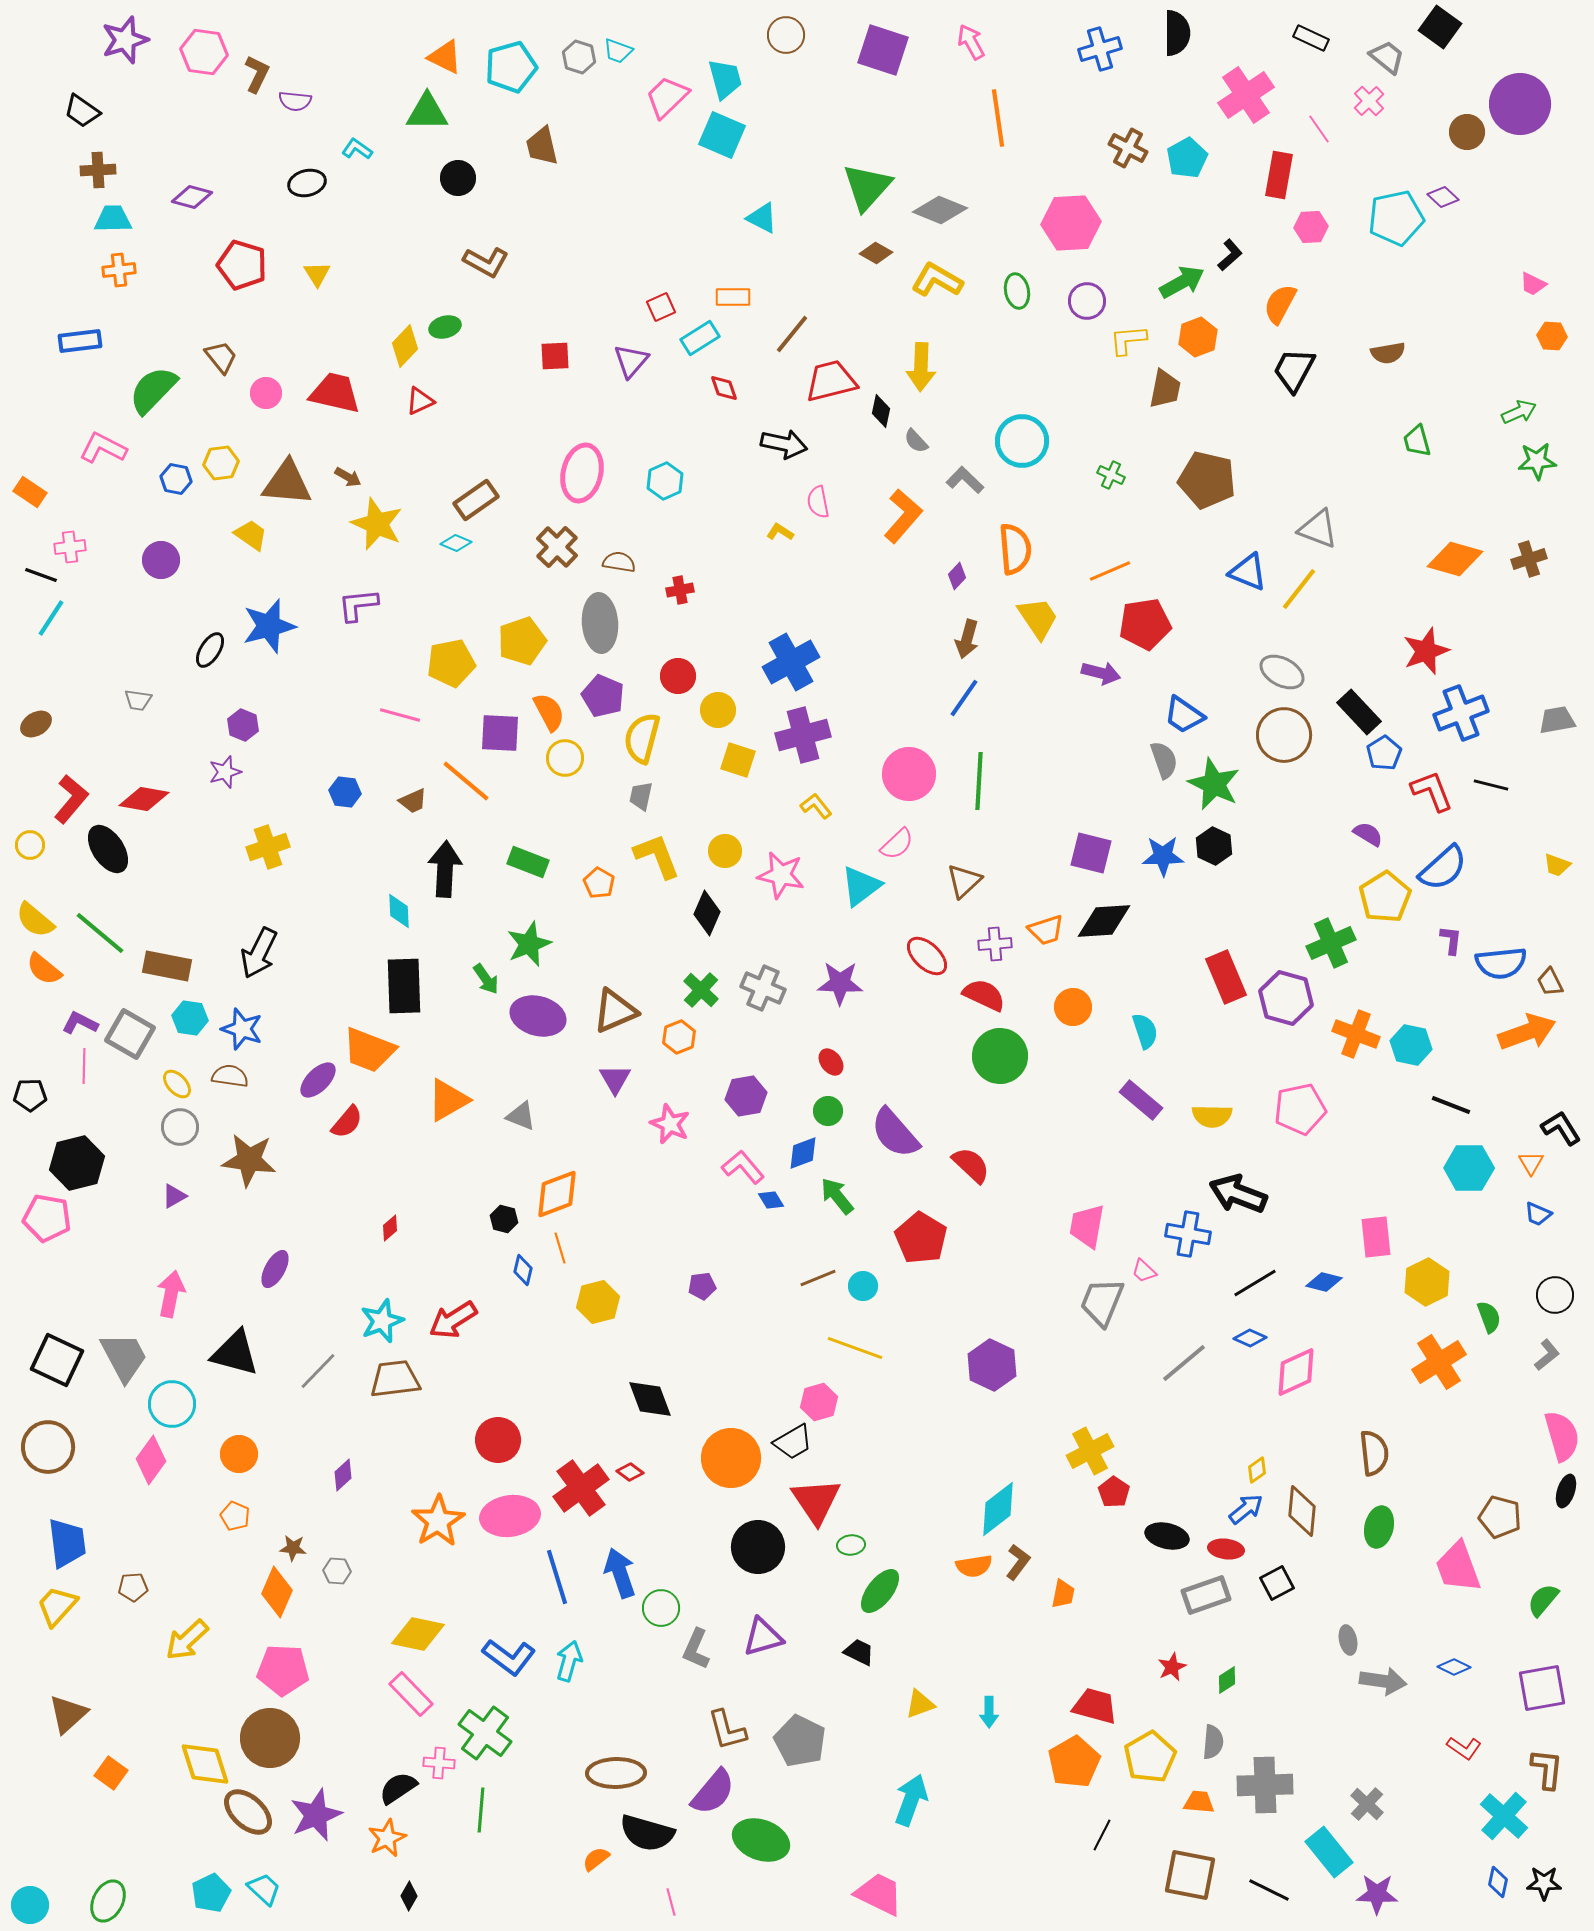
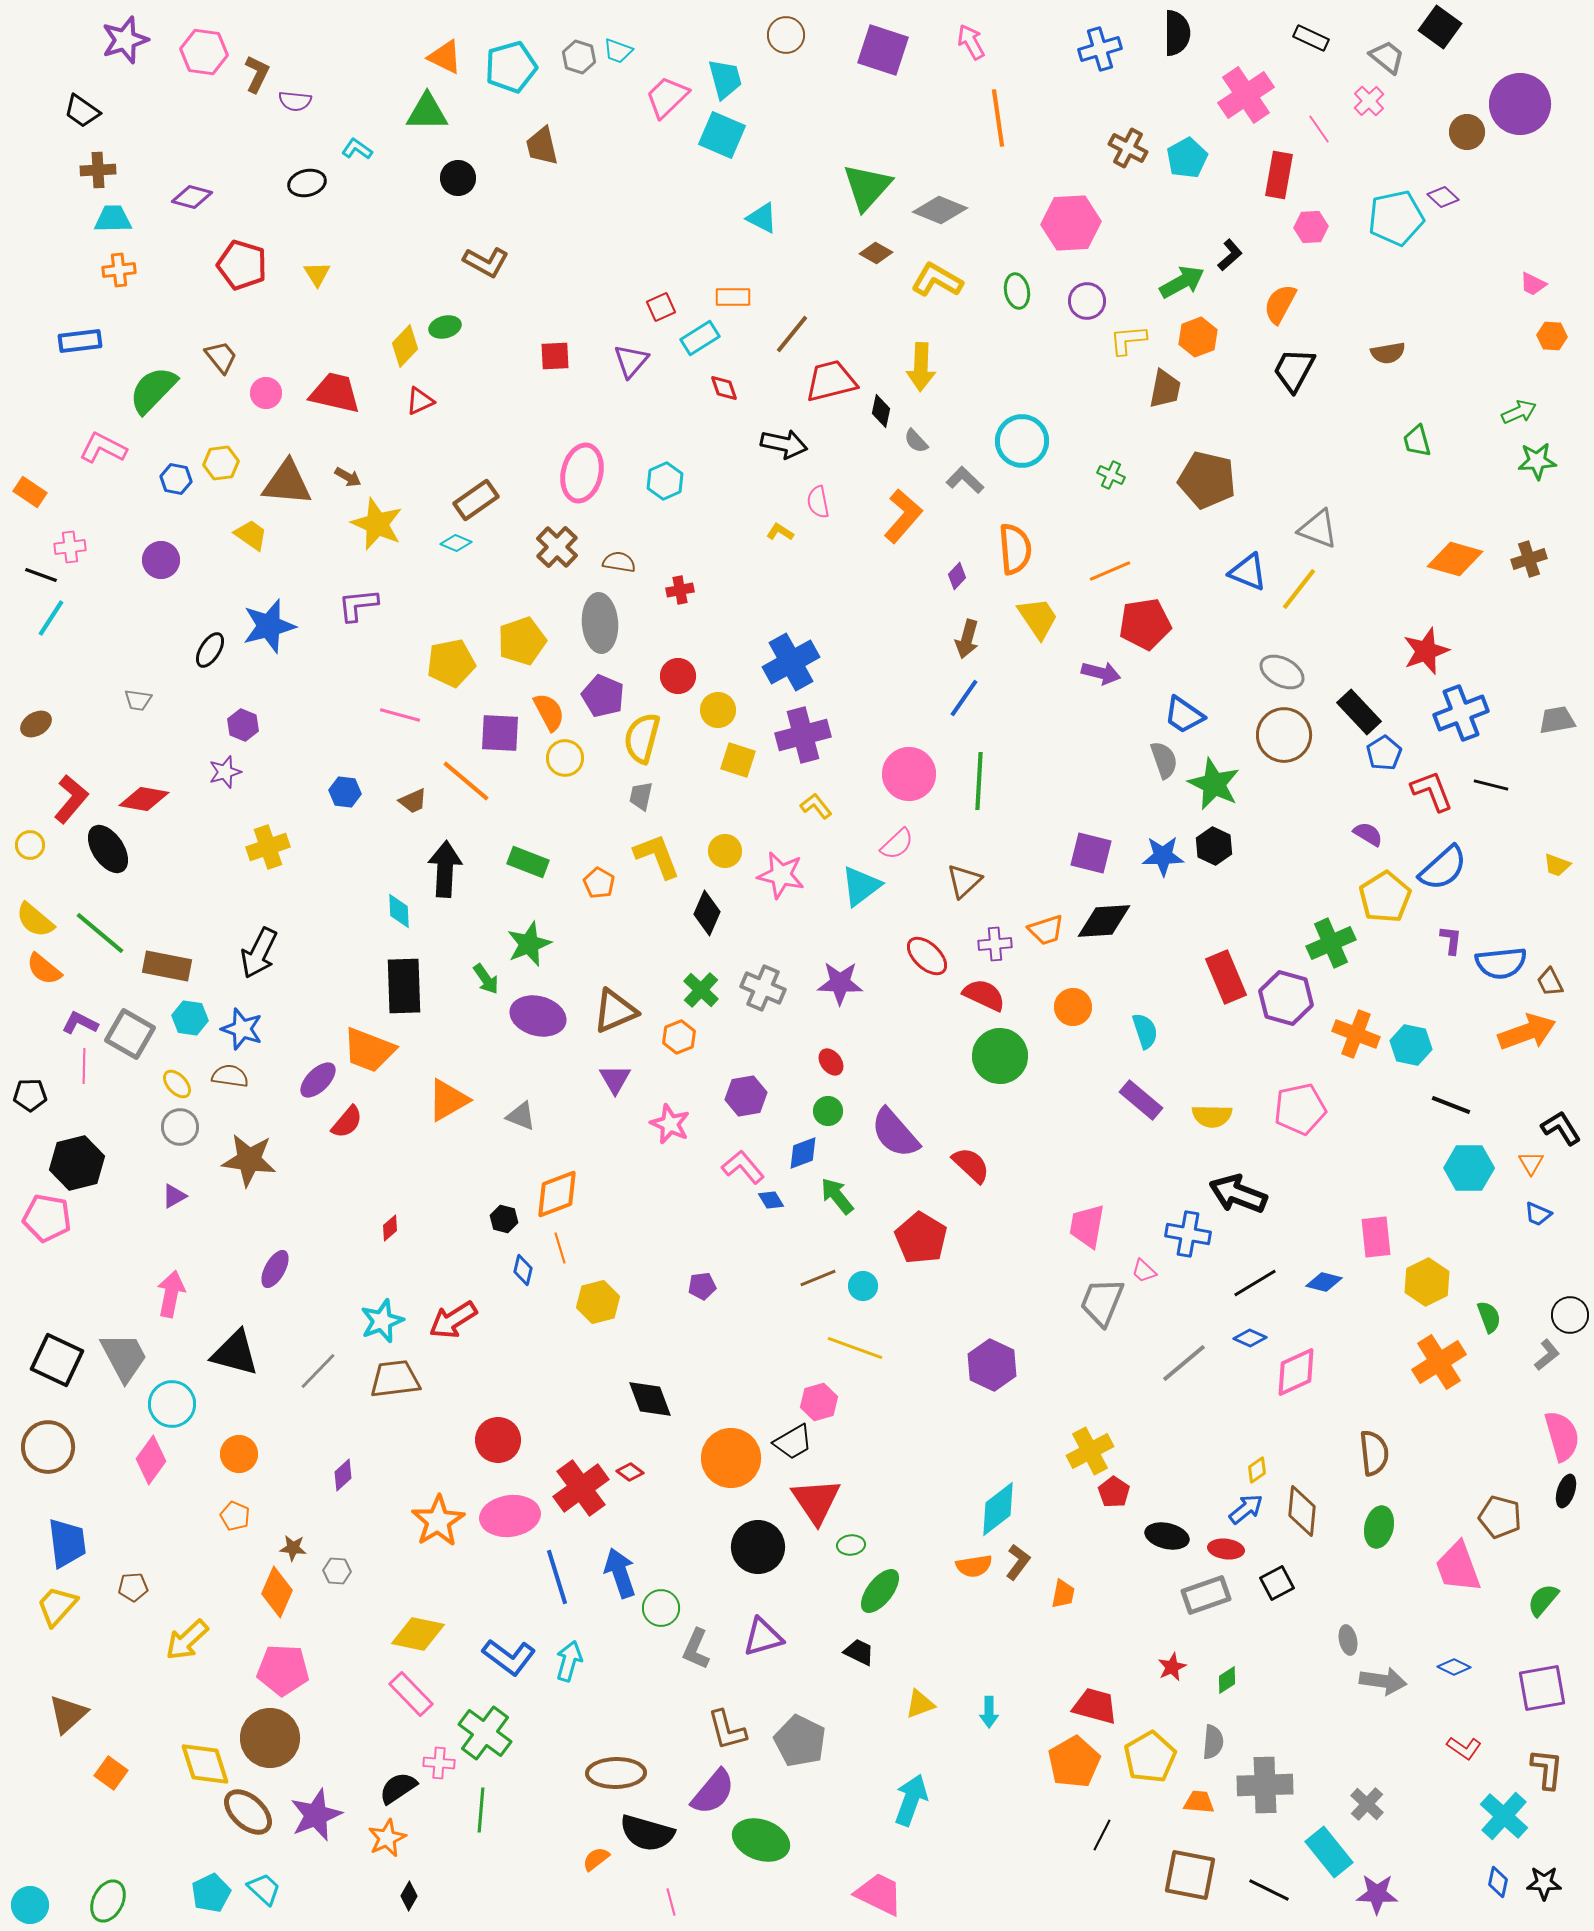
black circle at (1555, 1295): moved 15 px right, 20 px down
